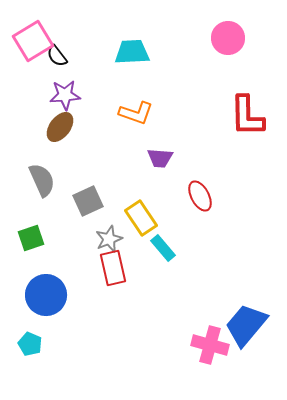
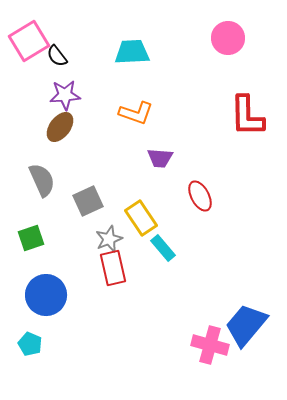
pink square: moved 4 px left
